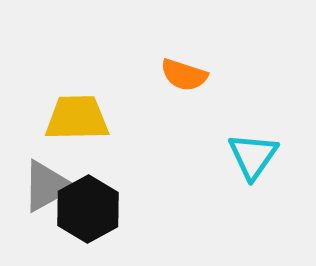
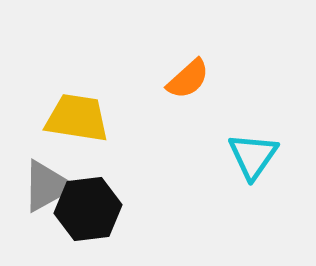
orange semicircle: moved 4 px right, 4 px down; rotated 60 degrees counterclockwise
yellow trapezoid: rotated 10 degrees clockwise
black hexagon: rotated 22 degrees clockwise
